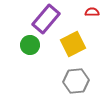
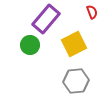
red semicircle: rotated 72 degrees clockwise
yellow square: moved 1 px right
